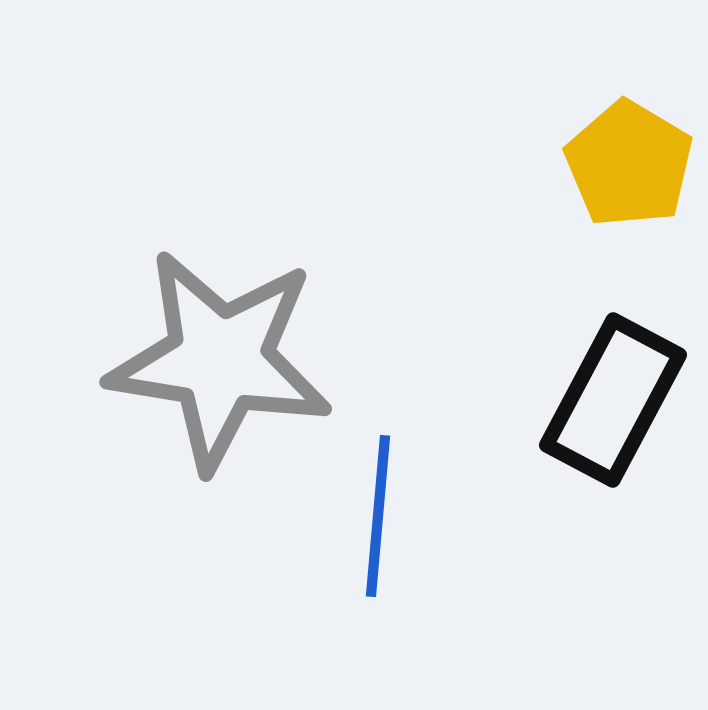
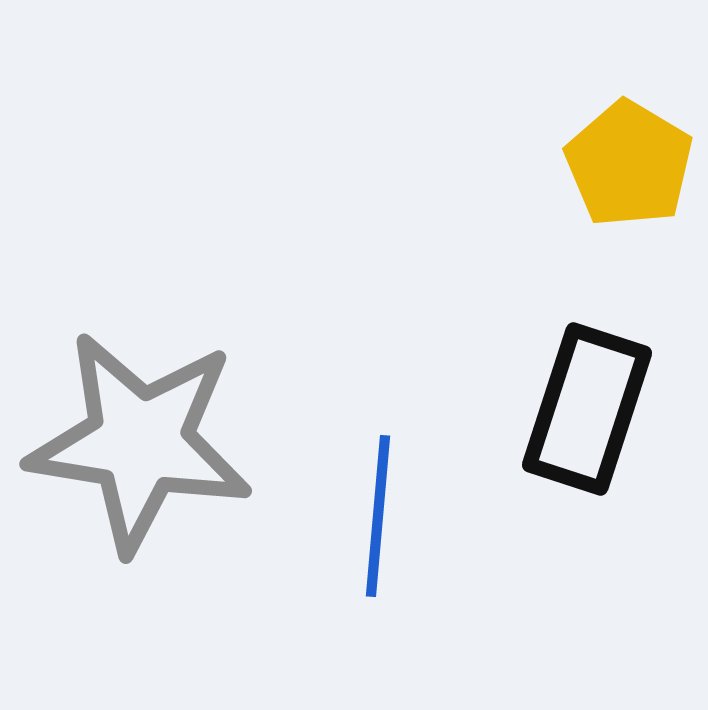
gray star: moved 80 px left, 82 px down
black rectangle: moved 26 px left, 9 px down; rotated 10 degrees counterclockwise
